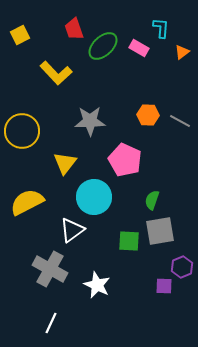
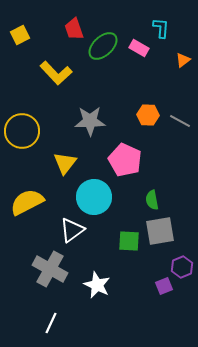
orange triangle: moved 1 px right, 8 px down
green semicircle: rotated 30 degrees counterclockwise
purple square: rotated 24 degrees counterclockwise
